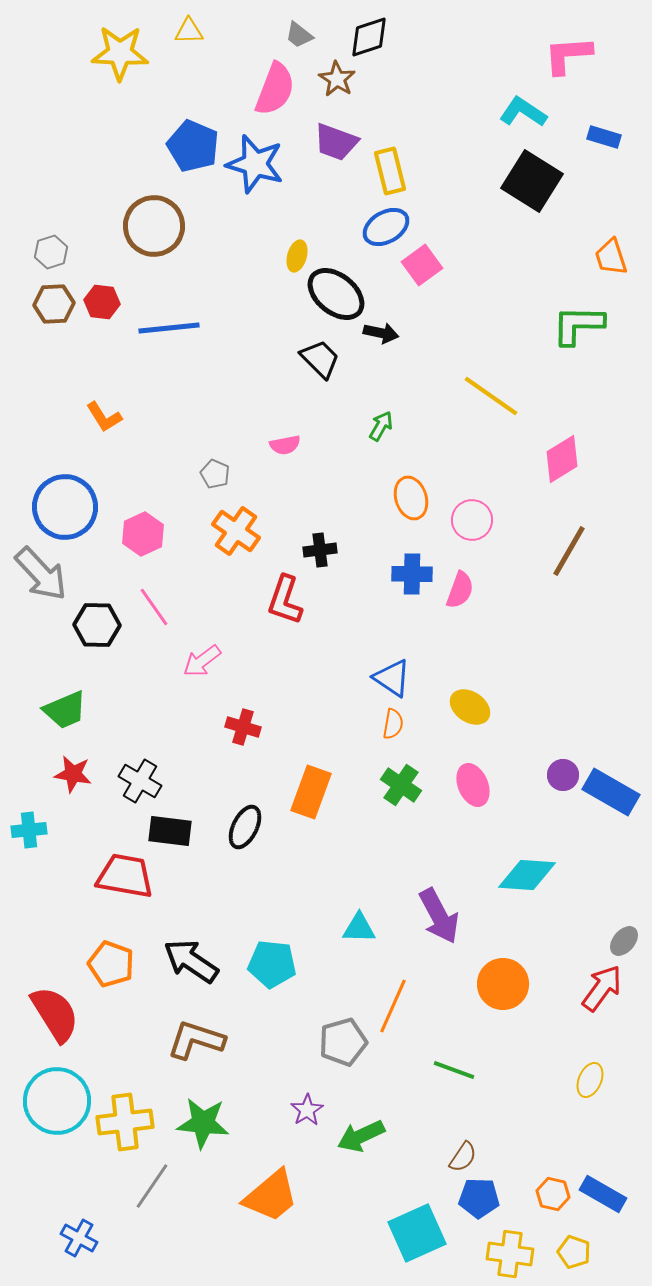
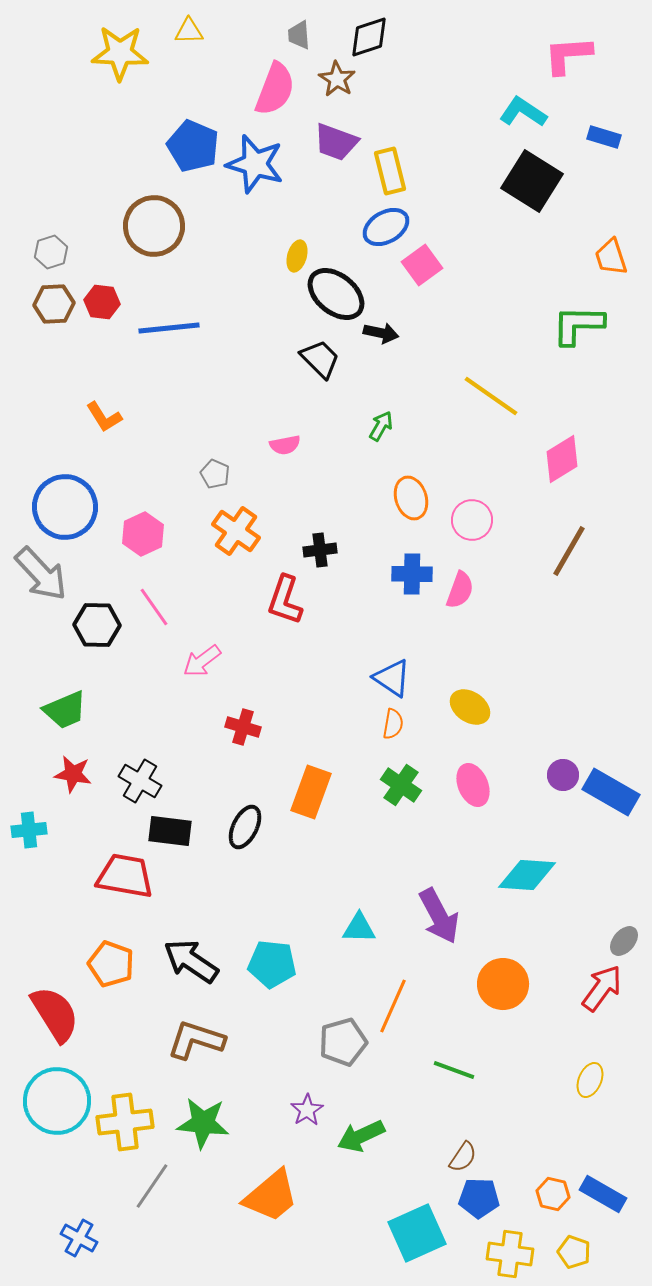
gray trapezoid at (299, 35): rotated 48 degrees clockwise
